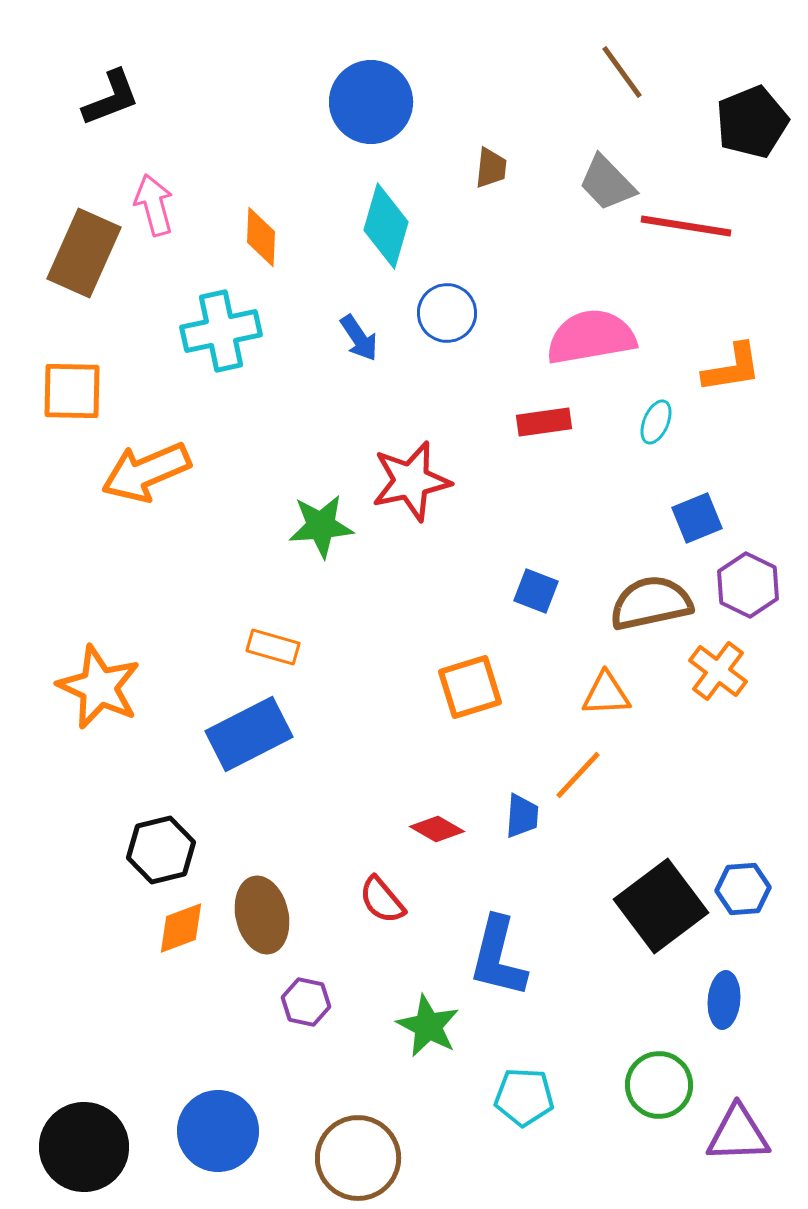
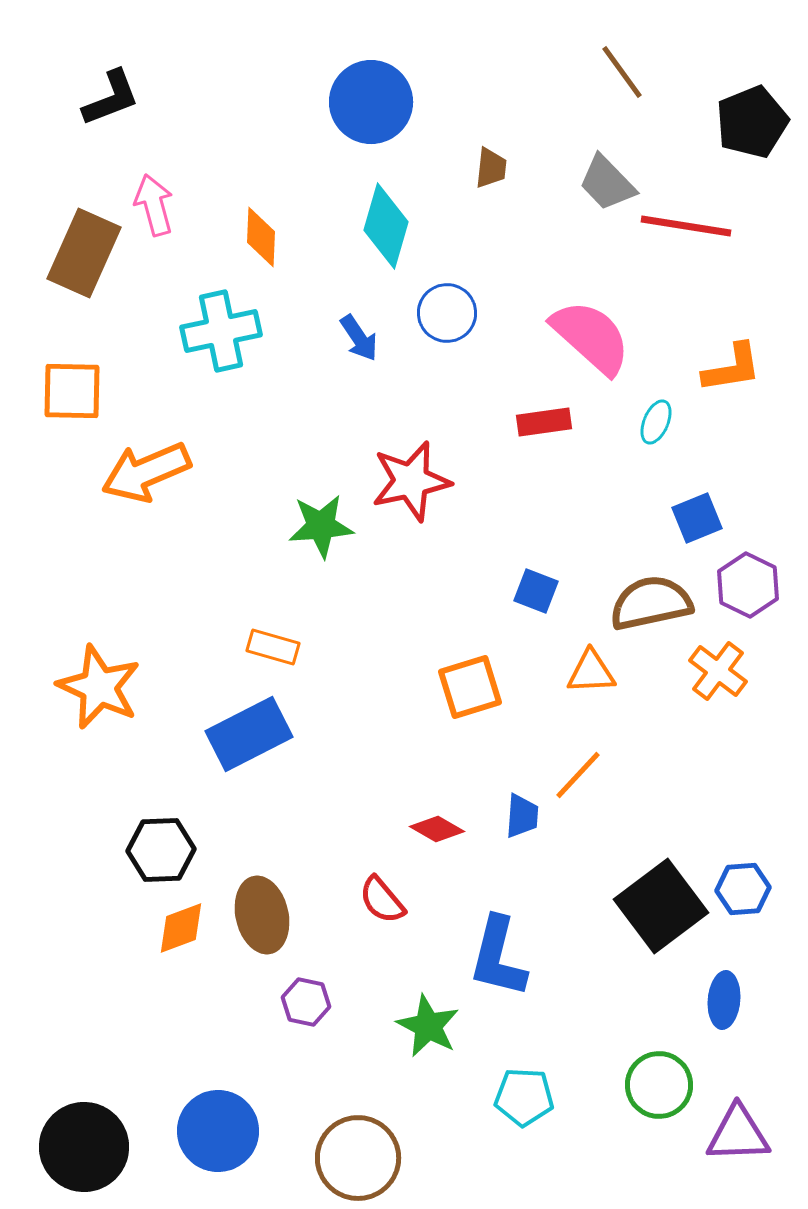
pink semicircle at (591, 337): rotated 52 degrees clockwise
orange triangle at (606, 694): moved 15 px left, 22 px up
black hexagon at (161, 850): rotated 12 degrees clockwise
